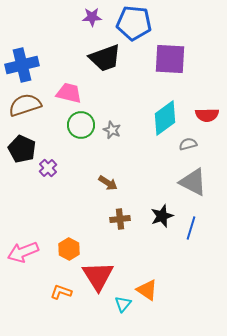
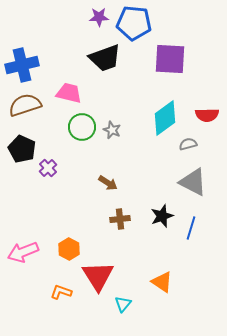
purple star: moved 7 px right
green circle: moved 1 px right, 2 px down
orange triangle: moved 15 px right, 8 px up
